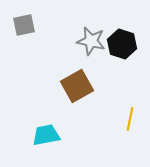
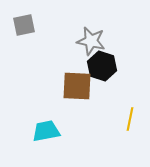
black hexagon: moved 20 px left, 22 px down
brown square: rotated 32 degrees clockwise
cyan trapezoid: moved 4 px up
